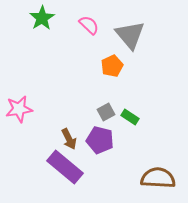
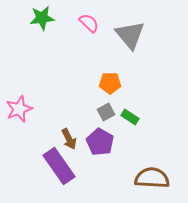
green star: rotated 25 degrees clockwise
pink semicircle: moved 2 px up
orange pentagon: moved 2 px left, 17 px down; rotated 25 degrees clockwise
pink star: rotated 12 degrees counterclockwise
purple pentagon: moved 2 px down; rotated 16 degrees clockwise
purple rectangle: moved 6 px left, 1 px up; rotated 15 degrees clockwise
brown semicircle: moved 6 px left
